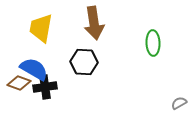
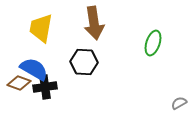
green ellipse: rotated 20 degrees clockwise
